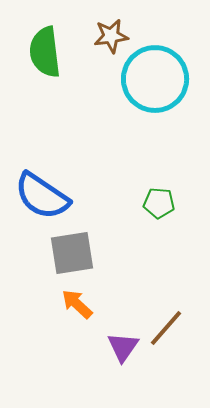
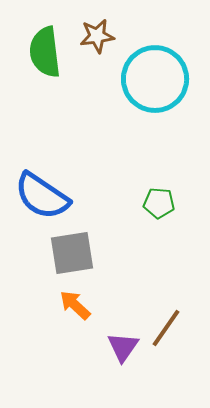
brown star: moved 14 px left
orange arrow: moved 2 px left, 1 px down
brown line: rotated 6 degrees counterclockwise
